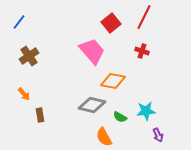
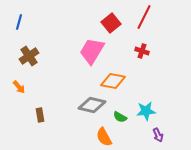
blue line: rotated 21 degrees counterclockwise
pink trapezoid: rotated 108 degrees counterclockwise
orange arrow: moved 5 px left, 7 px up
